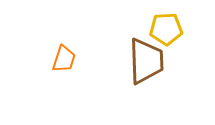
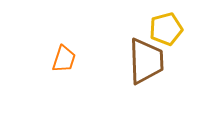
yellow pentagon: rotated 12 degrees counterclockwise
